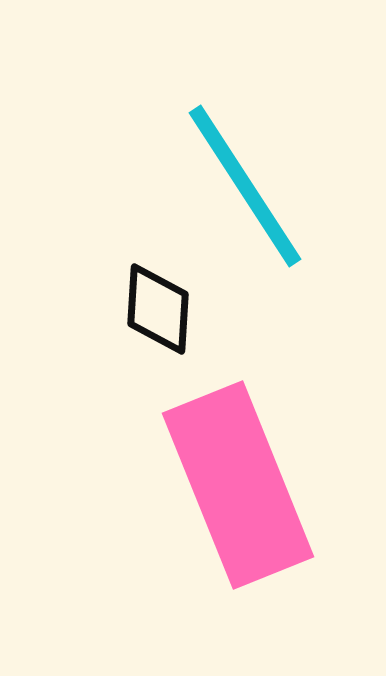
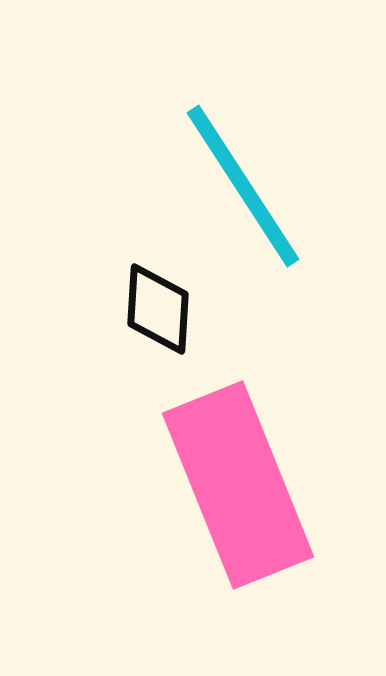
cyan line: moved 2 px left
